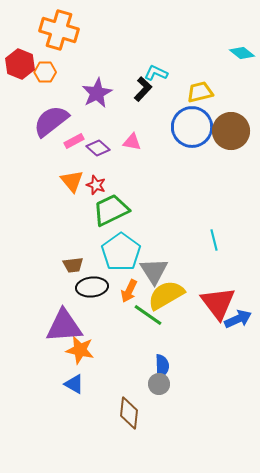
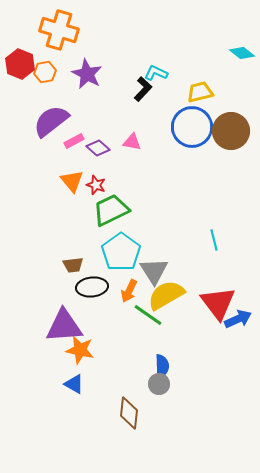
orange hexagon: rotated 10 degrees counterclockwise
purple star: moved 10 px left, 19 px up; rotated 16 degrees counterclockwise
